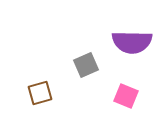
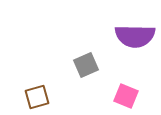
purple semicircle: moved 3 px right, 6 px up
brown square: moved 3 px left, 4 px down
